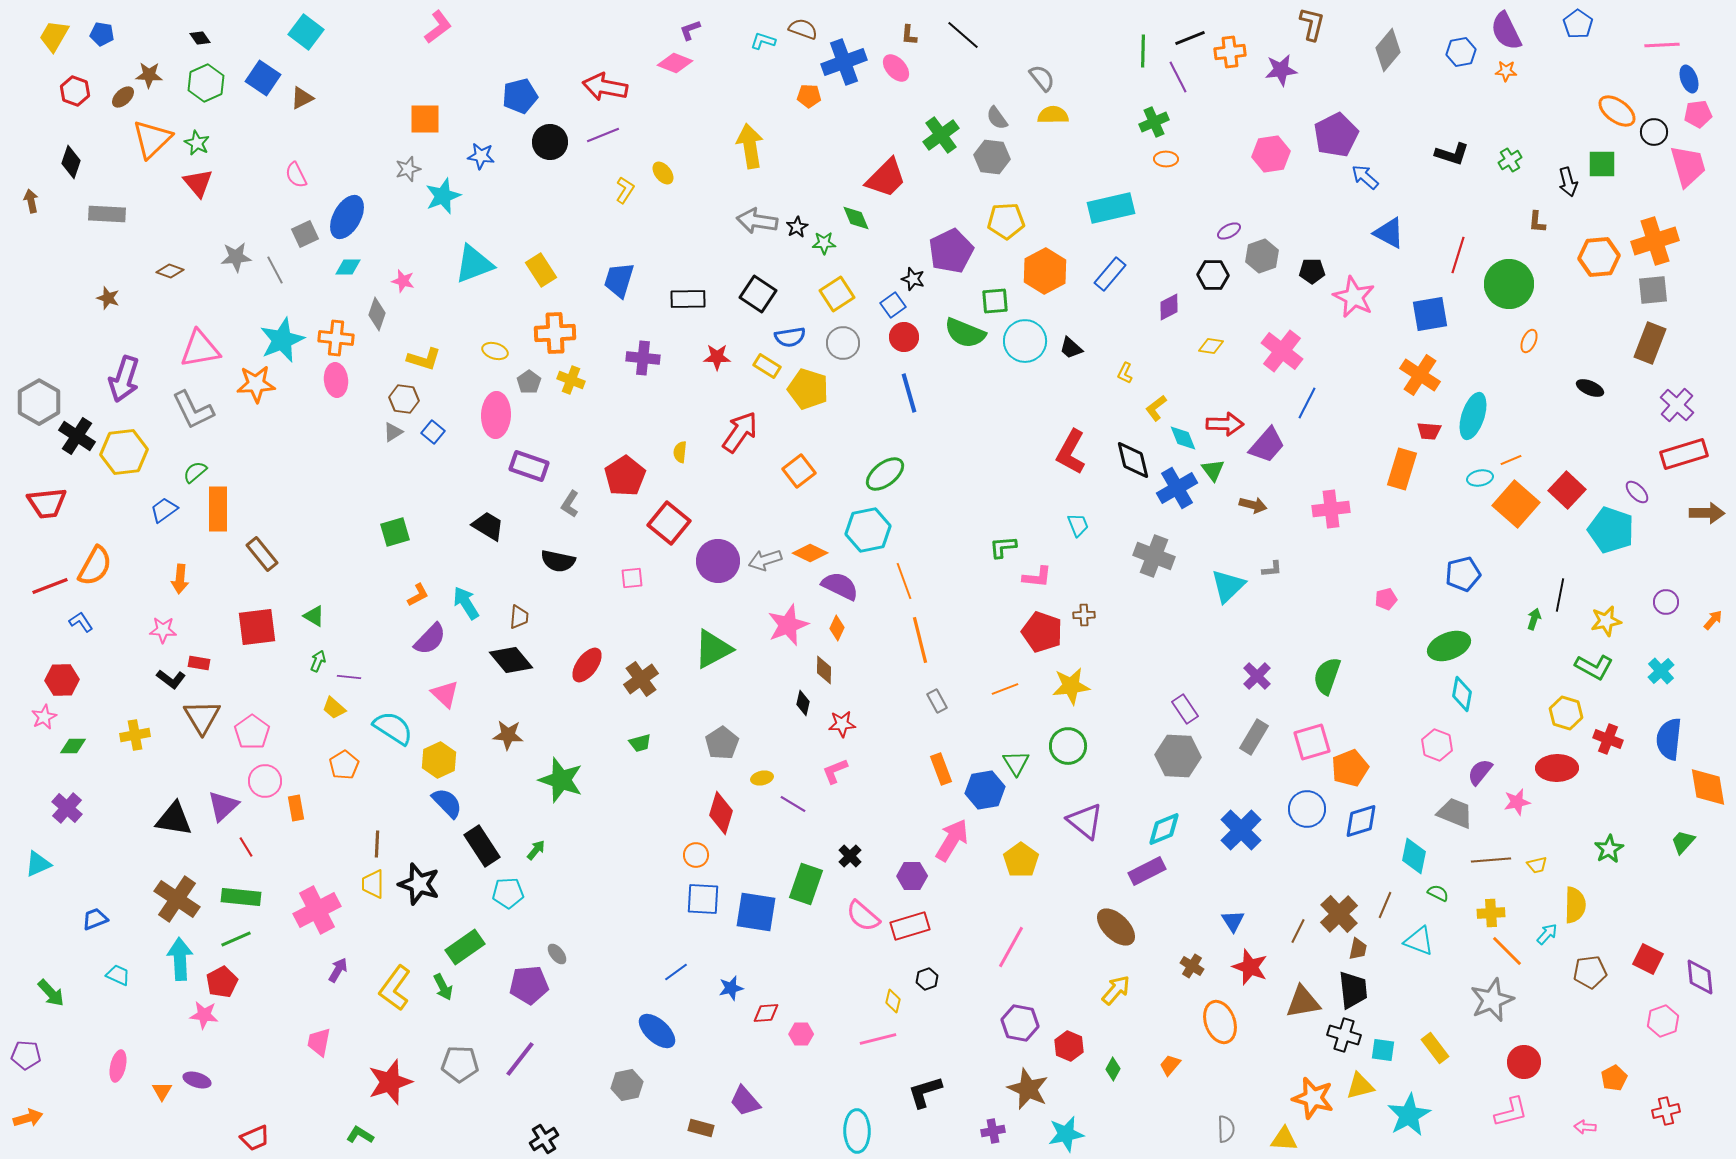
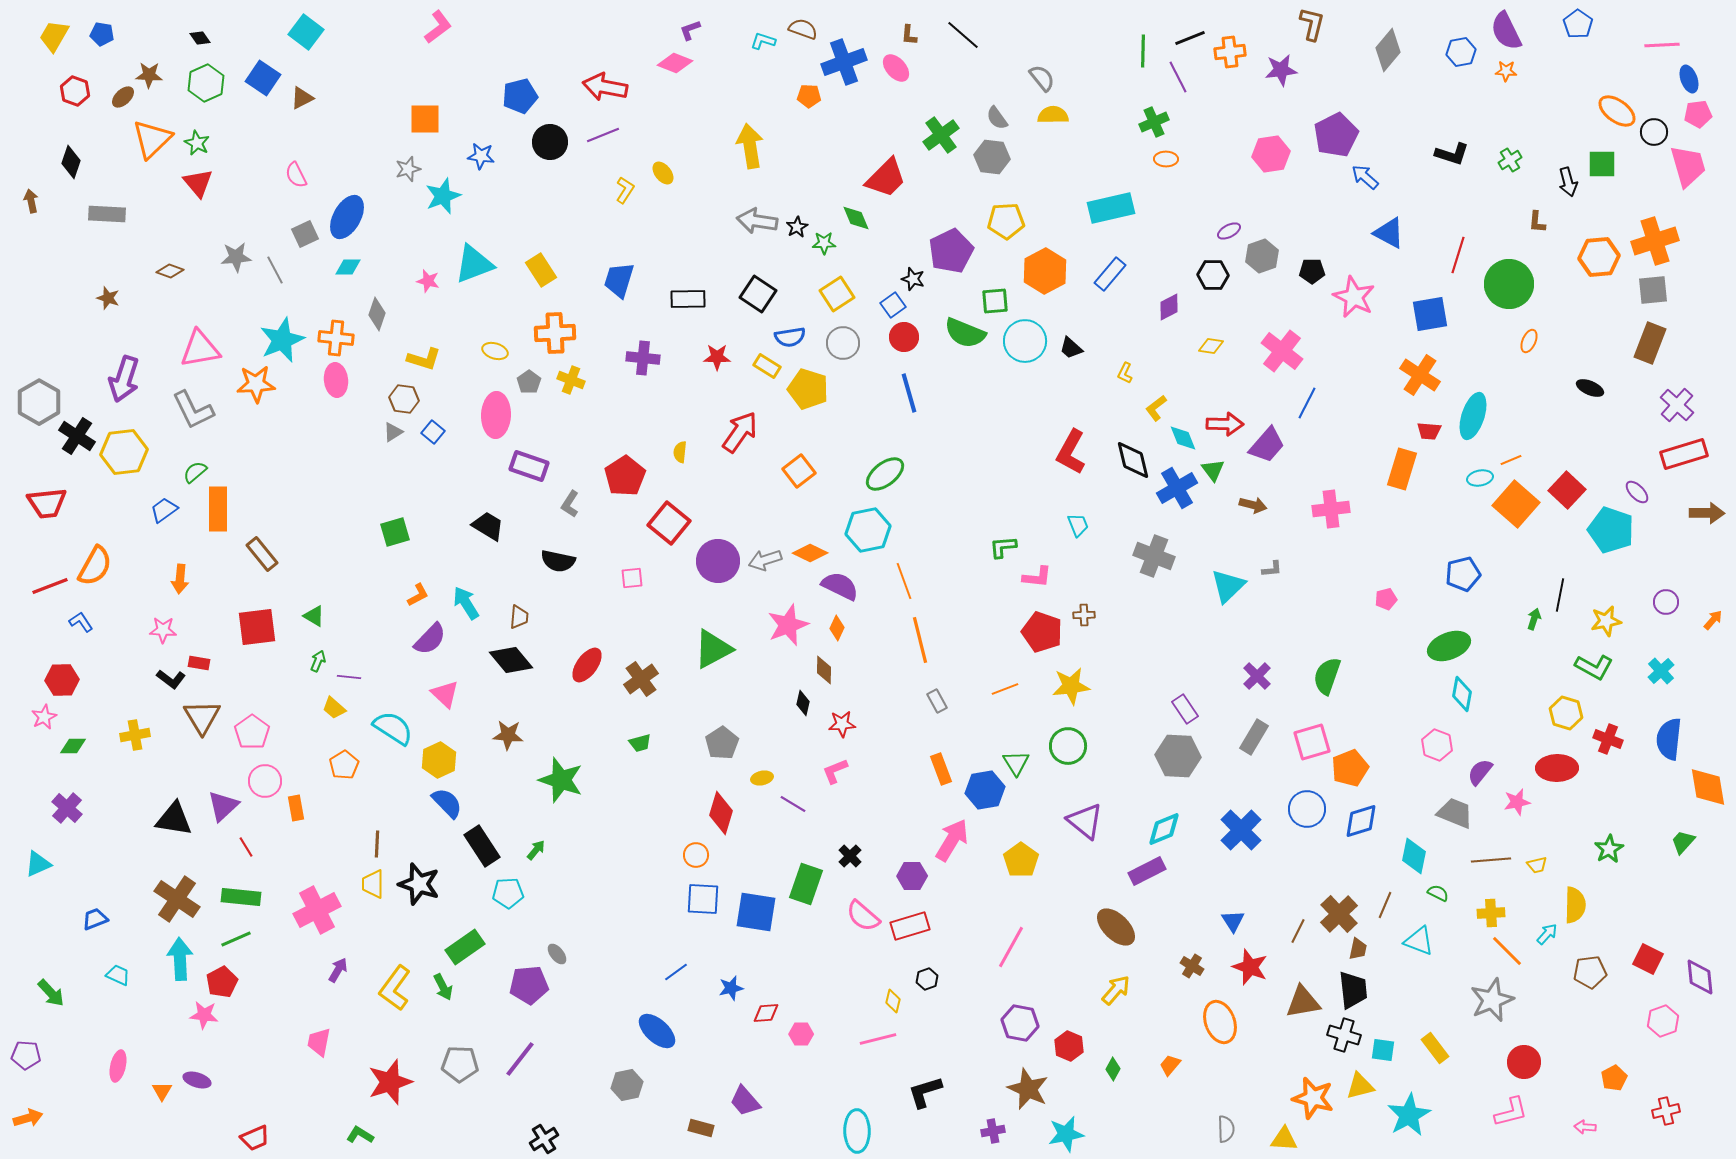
pink star at (403, 281): moved 25 px right
